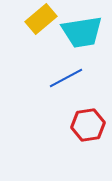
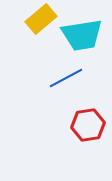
cyan trapezoid: moved 3 px down
